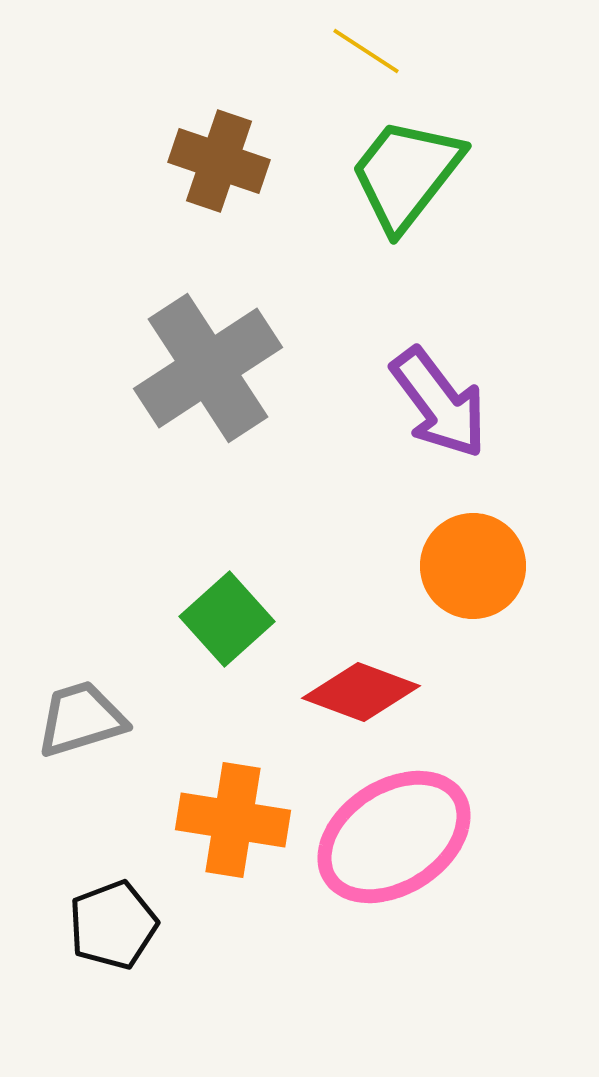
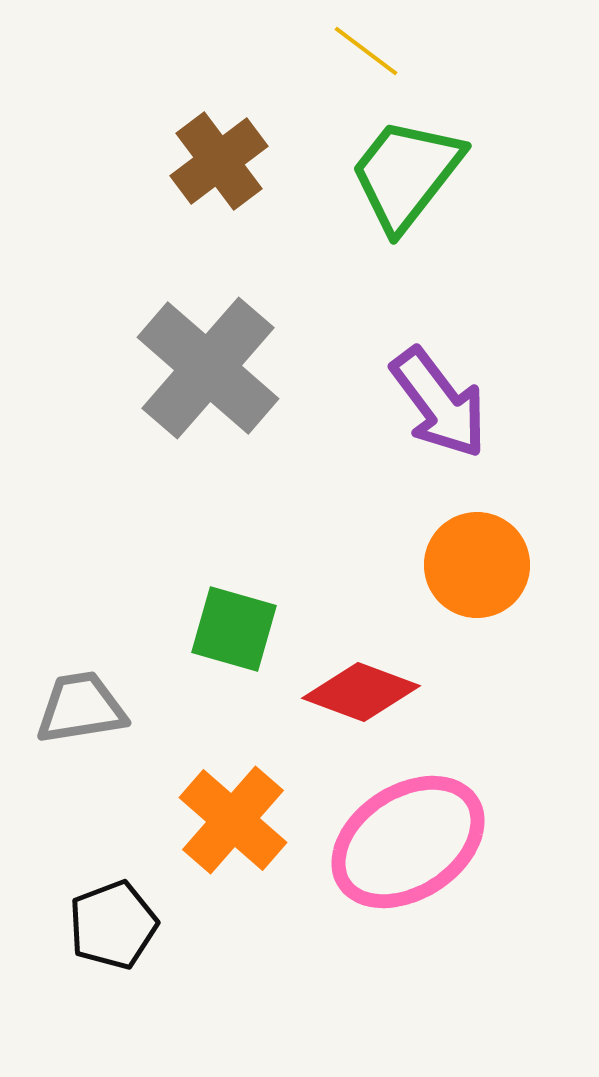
yellow line: rotated 4 degrees clockwise
brown cross: rotated 34 degrees clockwise
gray cross: rotated 16 degrees counterclockwise
orange circle: moved 4 px right, 1 px up
green square: moved 7 px right, 10 px down; rotated 32 degrees counterclockwise
gray trapezoid: moved 11 px up; rotated 8 degrees clockwise
orange cross: rotated 32 degrees clockwise
pink ellipse: moved 14 px right, 5 px down
